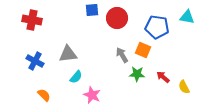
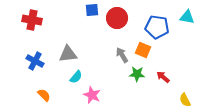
yellow semicircle: moved 1 px right, 13 px down
